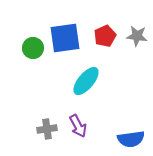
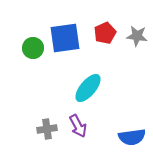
red pentagon: moved 3 px up
cyan ellipse: moved 2 px right, 7 px down
blue semicircle: moved 1 px right, 2 px up
